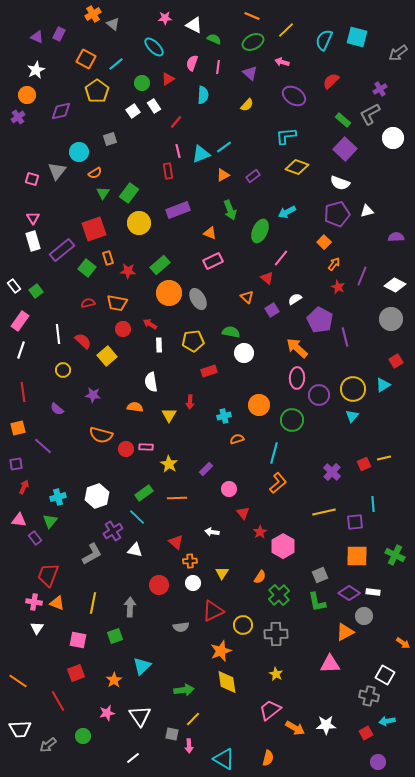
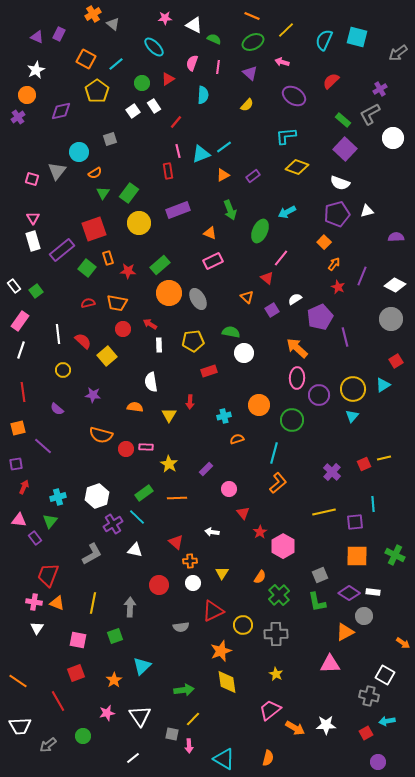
purple pentagon at (320, 320): moved 3 px up; rotated 20 degrees clockwise
purple cross at (113, 531): moved 7 px up
white trapezoid at (20, 729): moved 3 px up
